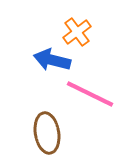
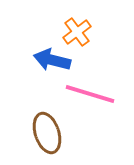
pink line: rotated 9 degrees counterclockwise
brown ellipse: rotated 9 degrees counterclockwise
